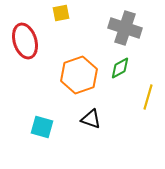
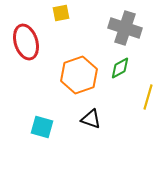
red ellipse: moved 1 px right, 1 px down
